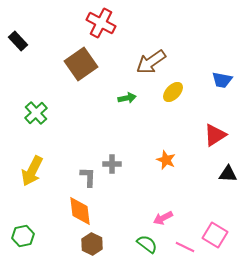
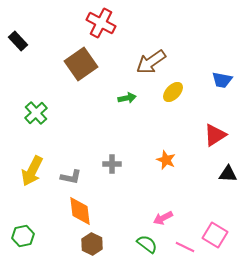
gray L-shape: moved 17 px left; rotated 100 degrees clockwise
